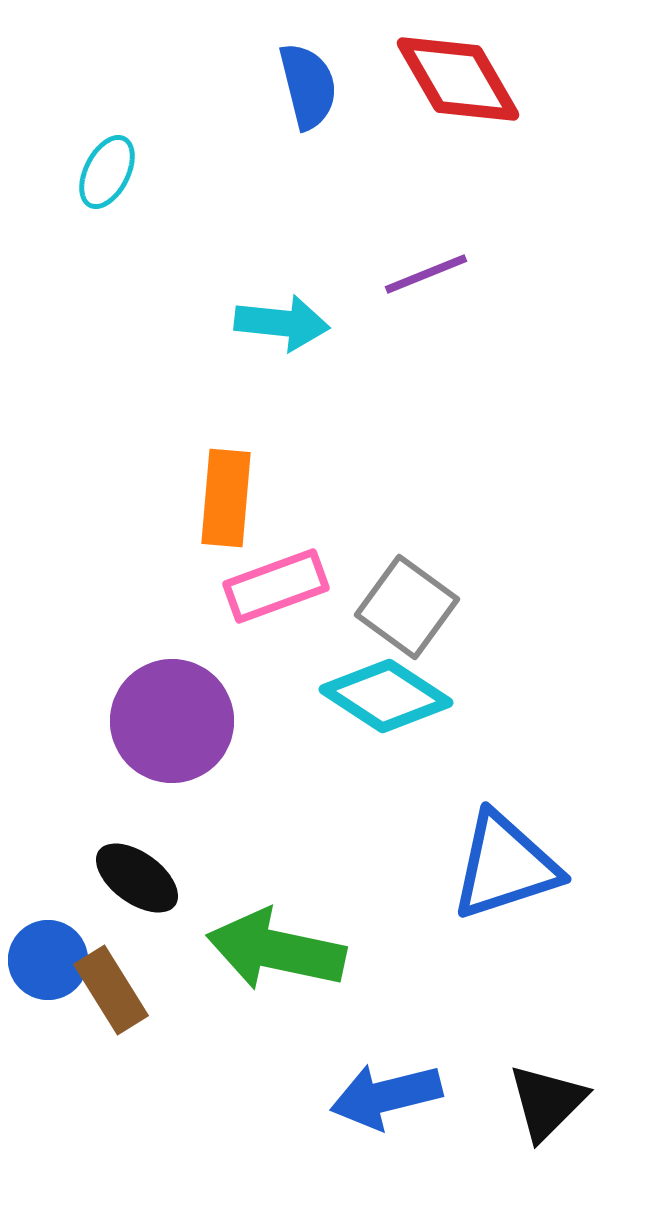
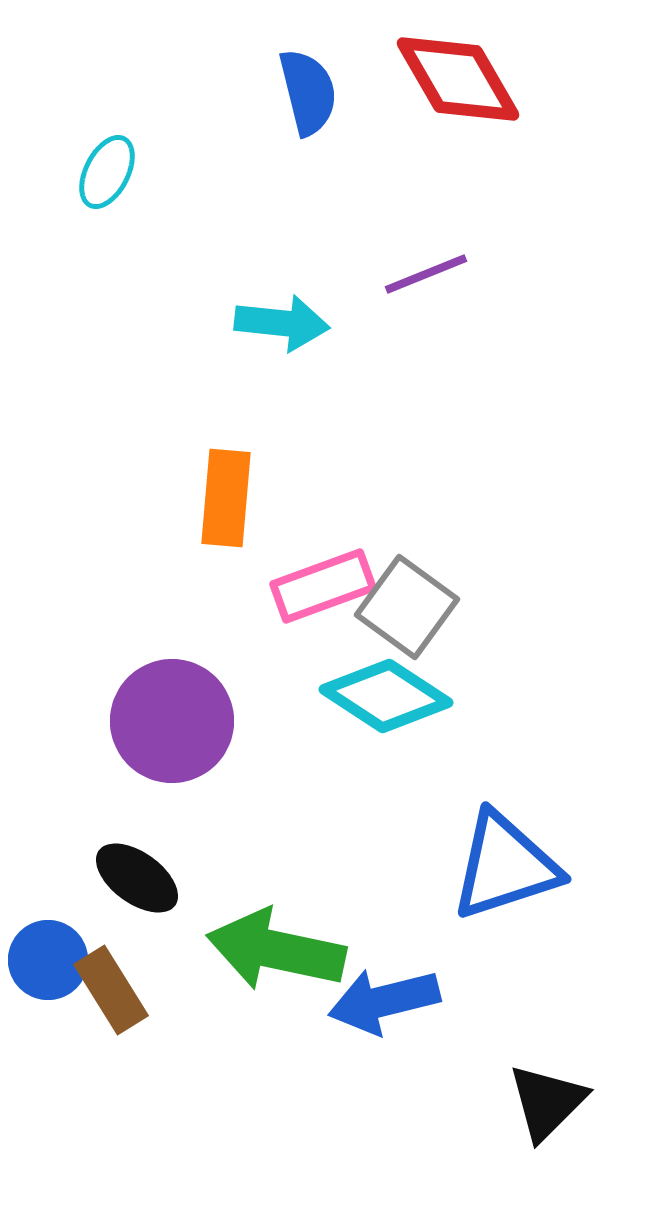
blue semicircle: moved 6 px down
pink rectangle: moved 47 px right
blue arrow: moved 2 px left, 95 px up
